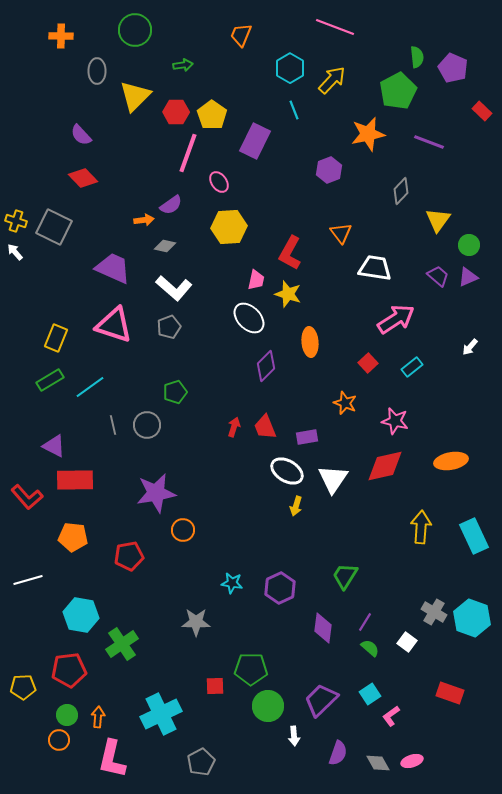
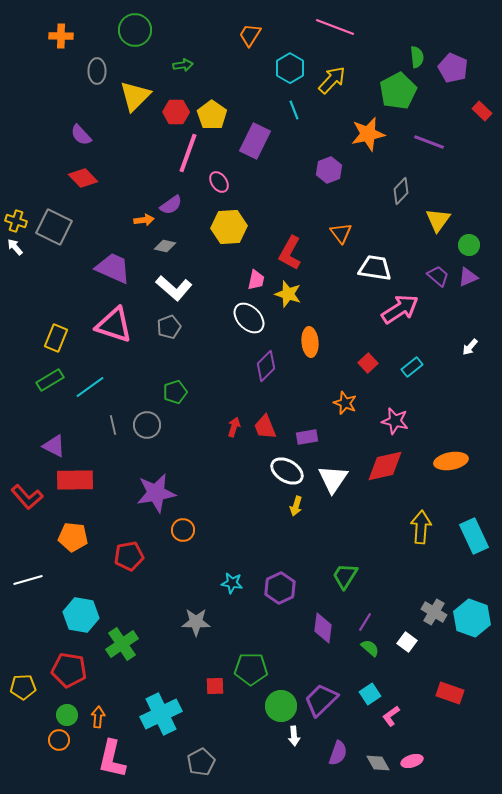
orange trapezoid at (241, 35): moved 9 px right; rotated 10 degrees clockwise
white arrow at (15, 252): moved 5 px up
pink arrow at (396, 319): moved 4 px right, 10 px up
red pentagon at (69, 670): rotated 16 degrees clockwise
green circle at (268, 706): moved 13 px right
